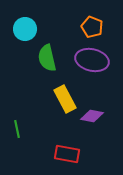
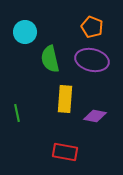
cyan circle: moved 3 px down
green semicircle: moved 3 px right, 1 px down
yellow rectangle: rotated 32 degrees clockwise
purple diamond: moved 3 px right
green line: moved 16 px up
red rectangle: moved 2 px left, 2 px up
